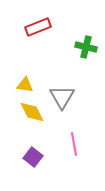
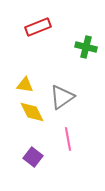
gray triangle: rotated 24 degrees clockwise
pink line: moved 6 px left, 5 px up
